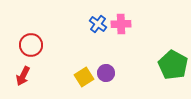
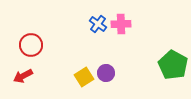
red arrow: rotated 36 degrees clockwise
